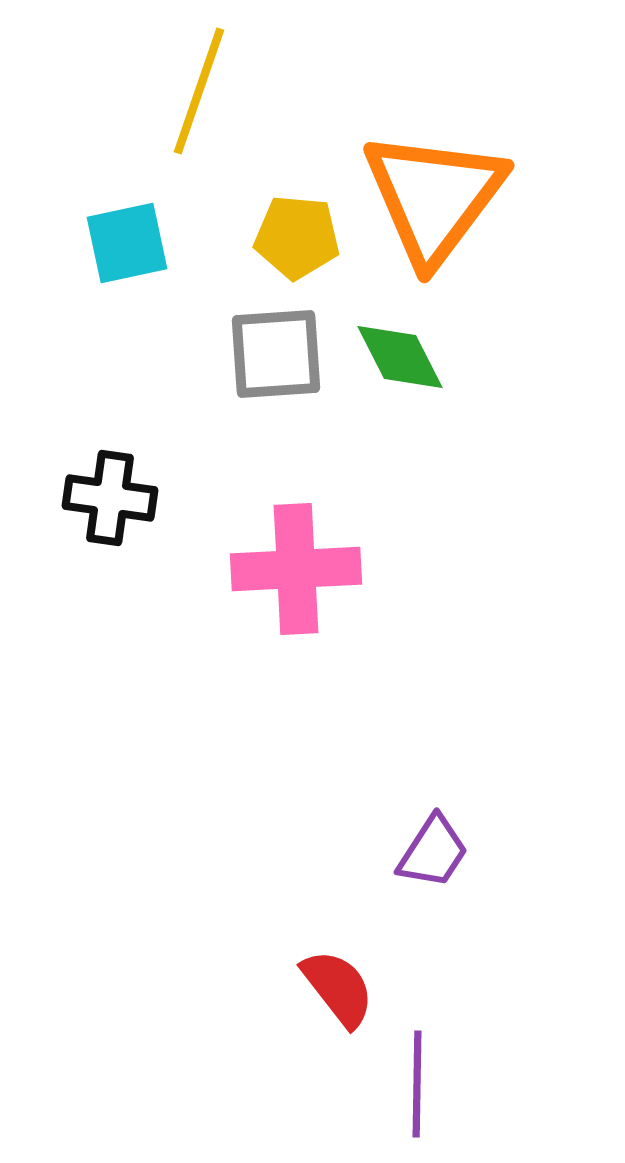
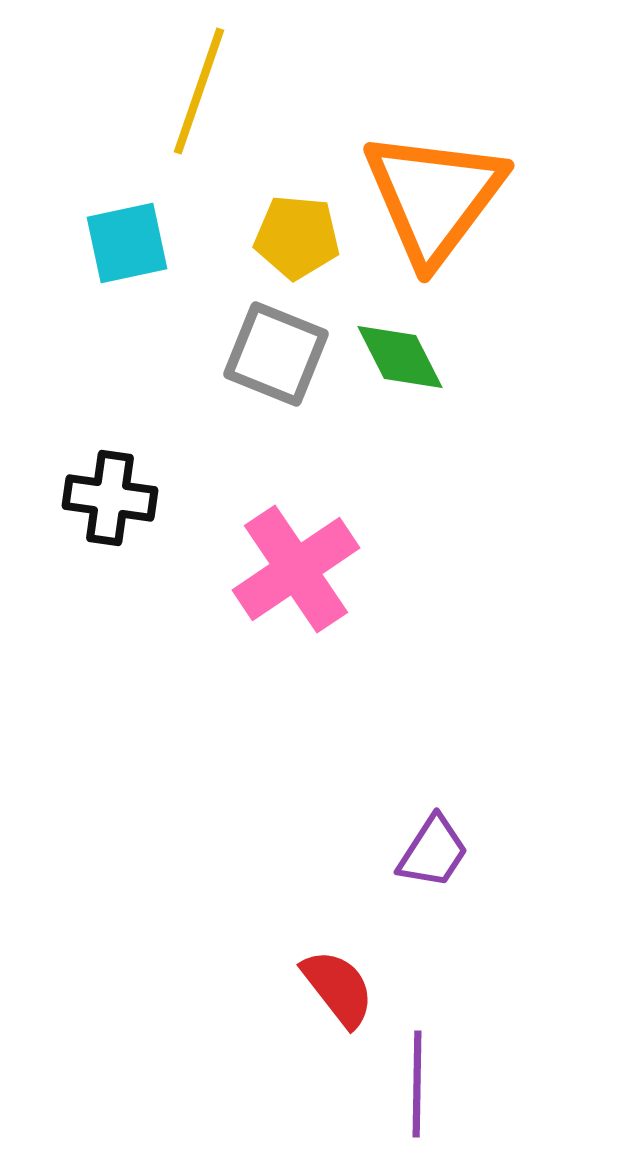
gray square: rotated 26 degrees clockwise
pink cross: rotated 31 degrees counterclockwise
